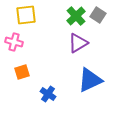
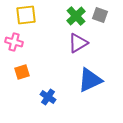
gray square: moved 2 px right; rotated 14 degrees counterclockwise
blue cross: moved 3 px down
